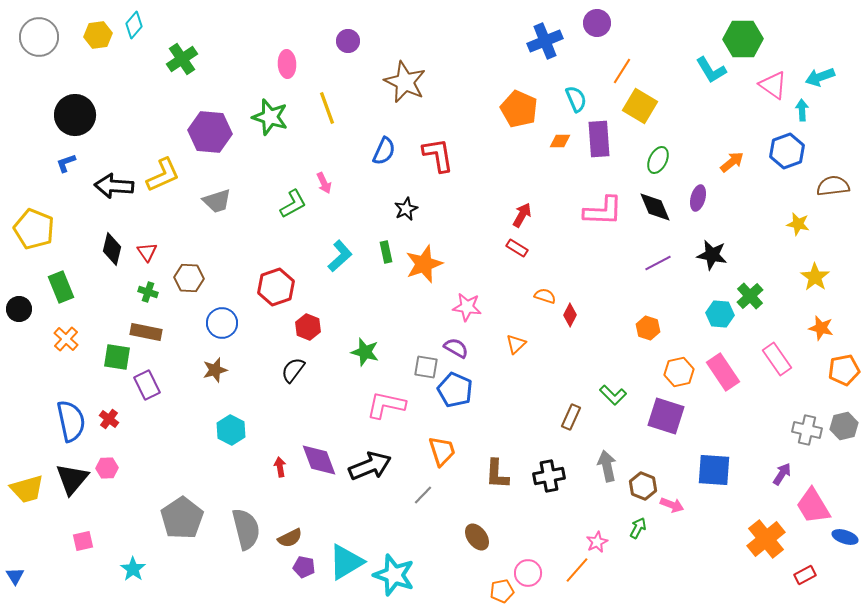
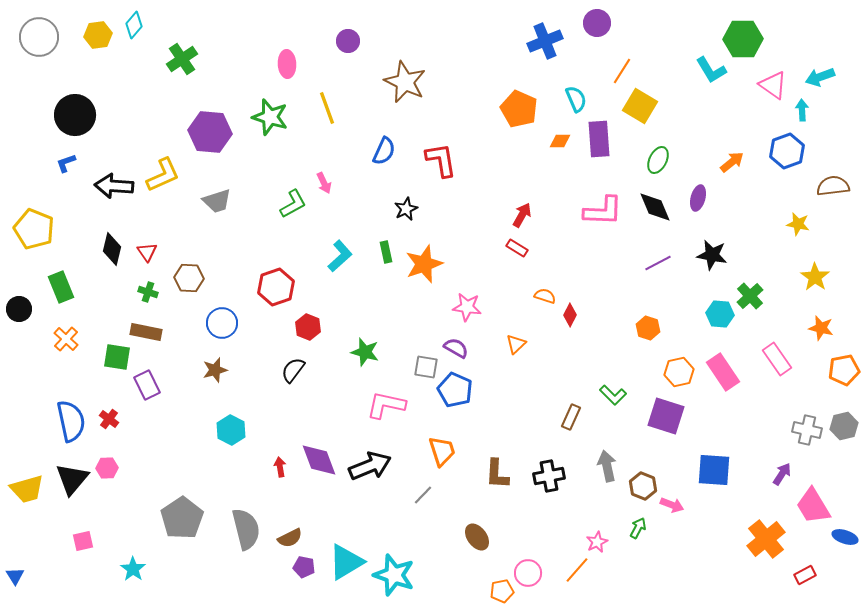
red L-shape at (438, 155): moved 3 px right, 5 px down
